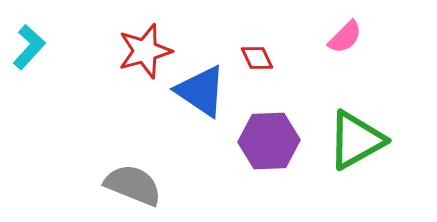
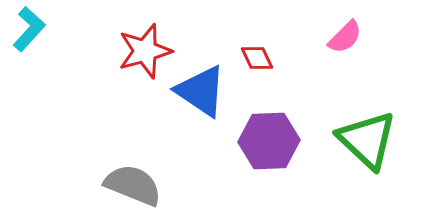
cyan L-shape: moved 18 px up
green triangle: moved 11 px right; rotated 48 degrees counterclockwise
